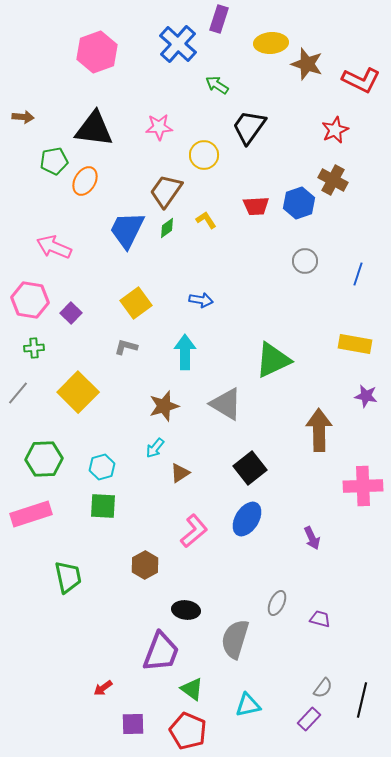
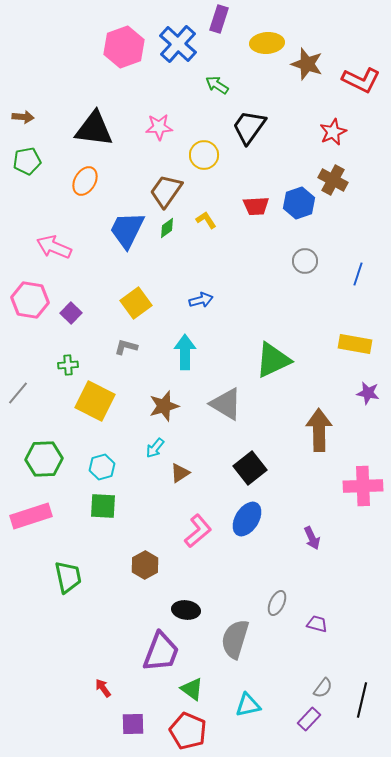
yellow ellipse at (271, 43): moved 4 px left
pink hexagon at (97, 52): moved 27 px right, 5 px up
red star at (335, 130): moved 2 px left, 2 px down
green pentagon at (54, 161): moved 27 px left
blue arrow at (201, 300): rotated 25 degrees counterclockwise
green cross at (34, 348): moved 34 px right, 17 px down
yellow square at (78, 392): moved 17 px right, 9 px down; rotated 18 degrees counterclockwise
purple star at (366, 396): moved 2 px right, 3 px up
pink rectangle at (31, 514): moved 2 px down
pink L-shape at (194, 531): moved 4 px right
purple trapezoid at (320, 619): moved 3 px left, 5 px down
red arrow at (103, 688): rotated 90 degrees clockwise
